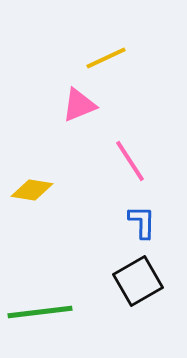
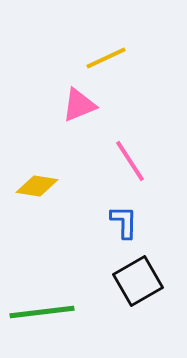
yellow diamond: moved 5 px right, 4 px up
blue L-shape: moved 18 px left
green line: moved 2 px right
